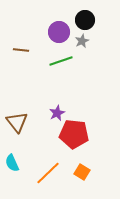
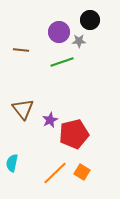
black circle: moved 5 px right
gray star: moved 3 px left; rotated 24 degrees clockwise
green line: moved 1 px right, 1 px down
purple star: moved 7 px left, 7 px down
brown triangle: moved 6 px right, 13 px up
red pentagon: rotated 20 degrees counterclockwise
cyan semicircle: rotated 36 degrees clockwise
orange line: moved 7 px right
